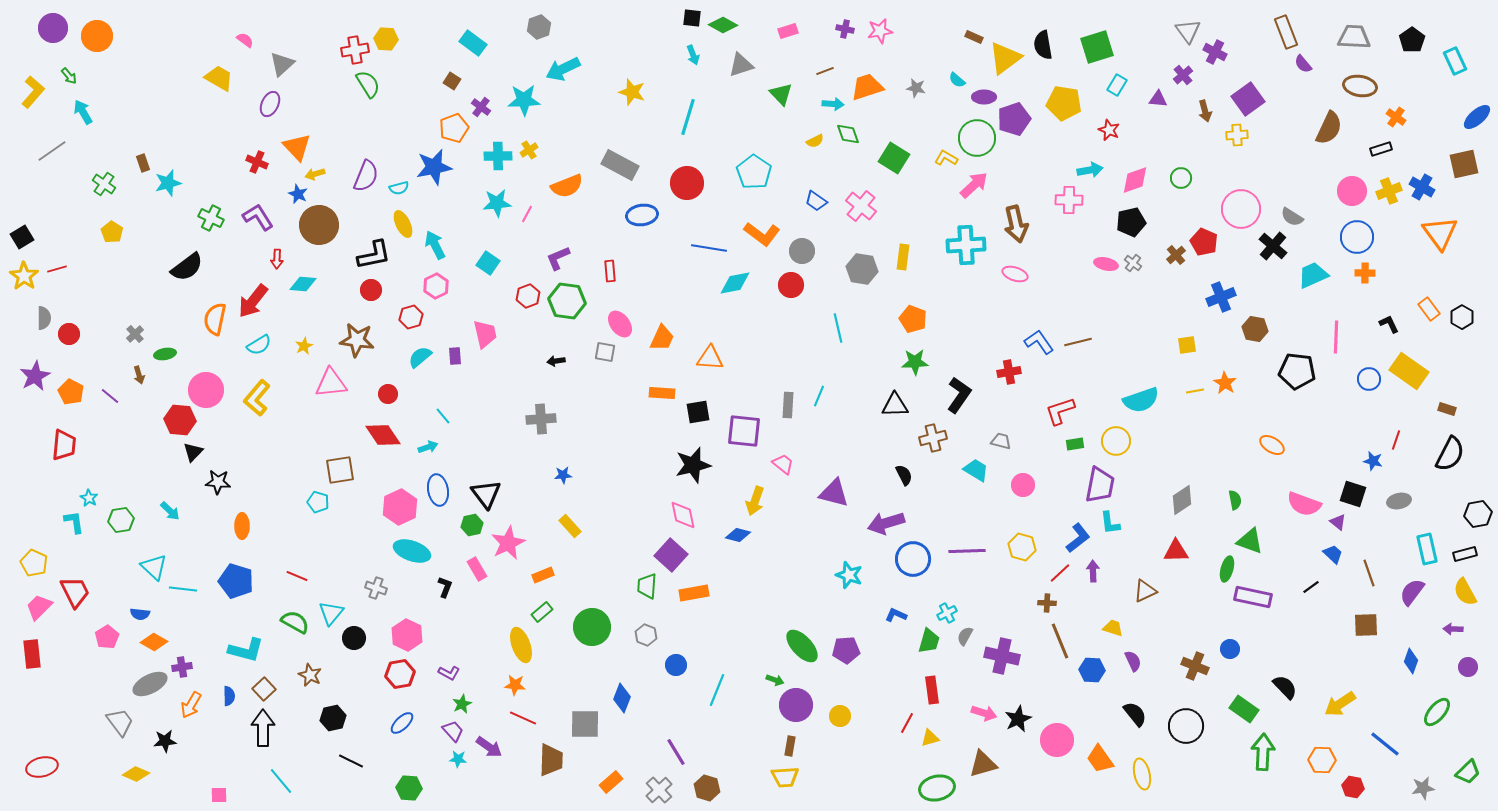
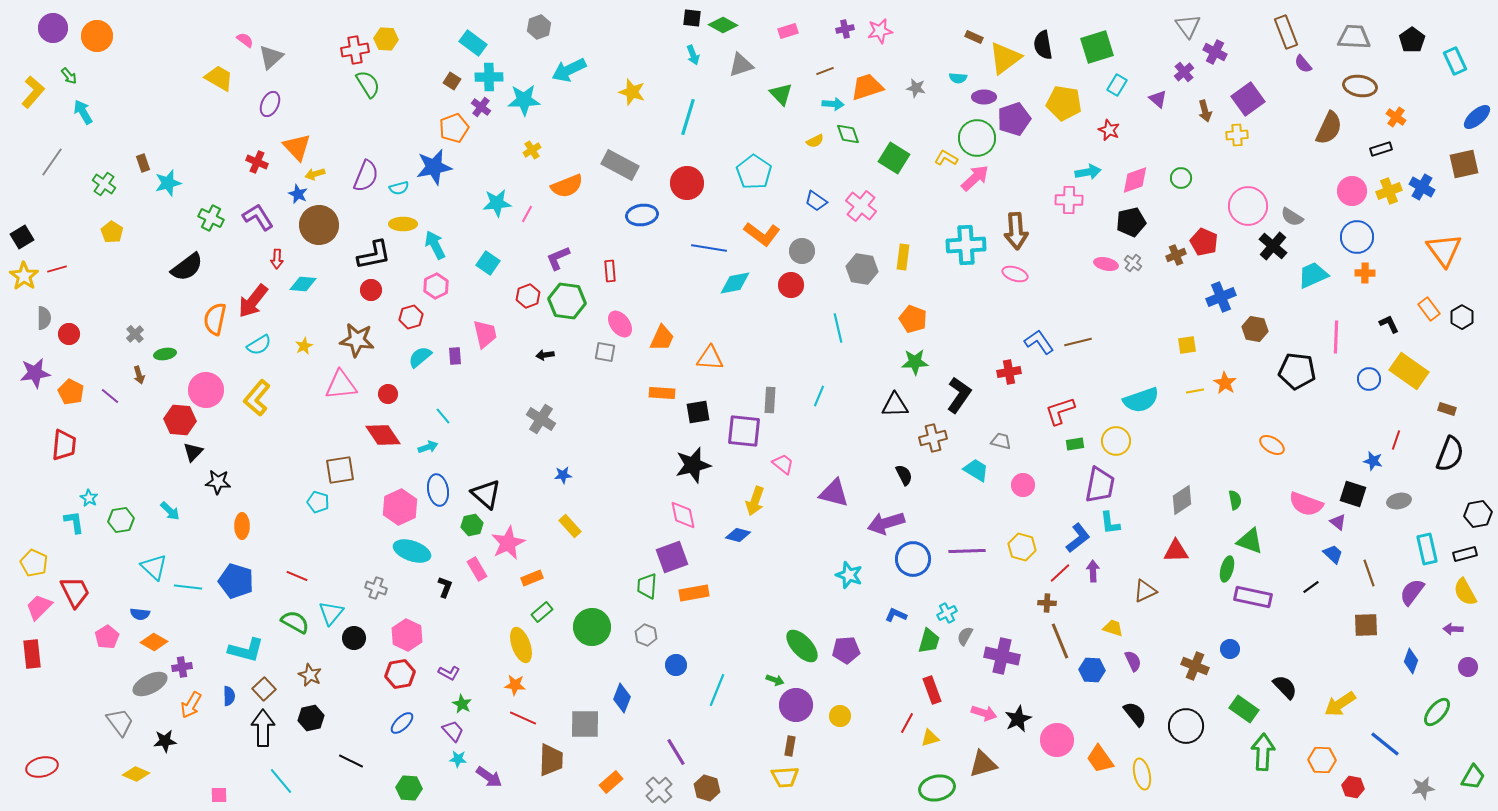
purple cross at (845, 29): rotated 24 degrees counterclockwise
gray triangle at (1188, 31): moved 5 px up
gray triangle at (282, 64): moved 11 px left, 7 px up
cyan arrow at (563, 69): moved 6 px right, 1 px down
purple cross at (1183, 75): moved 1 px right, 3 px up
cyan semicircle at (957, 80): moved 1 px right, 2 px up; rotated 36 degrees counterclockwise
purple triangle at (1158, 99): rotated 36 degrees clockwise
yellow cross at (529, 150): moved 3 px right
gray line at (52, 151): moved 11 px down; rotated 20 degrees counterclockwise
cyan cross at (498, 156): moved 9 px left, 79 px up
cyan arrow at (1090, 170): moved 2 px left, 2 px down
pink arrow at (974, 185): moved 1 px right, 7 px up
pink circle at (1241, 209): moved 7 px right, 3 px up
yellow ellipse at (403, 224): rotated 64 degrees counterclockwise
brown arrow at (1016, 224): moved 7 px down; rotated 9 degrees clockwise
orange triangle at (1440, 233): moved 4 px right, 17 px down
brown cross at (1176, 255): rotated 18 degrees clockwise
black arrow at (556, 361): moved 11 px left, 6 px up
purple star at (35, 376): moved 3 px up; rotated 20 degrees clockwise
pink triangle at (331, 383): moved 10 px right, 2 px down
gray rectangle at (788, 405): moved 18 px left, 5 px up
gray cross at (541, 419): rotated 36 degrees clockwise
black semicircle at (1450, 454): rotated 6 degrees counterclockwise
black triangle at (486, 494): rotated 12 degrees counterclockwise
pink semicircle at (1304, 504): moved 2 px right
purple square at (671, 555): moved 1 px right, 2 px down; rotated 28 degrees clockwise
orange rectangle at (543, 575): moved 11 px left, 3 px down
cyan line at (183, 589): moved 5 px right, 2 px up
red rectangle at (932, 690): rotated 12 degrees counterclockwise
green star at (462, 704): rotated 18 degrees counterclockwise
black hexagon at (333, 718): moved 22 px left
purple arrow at (489, 747): moved 30 px down
green trapezoid at (1468, 772): moved 5 px right, 5 px down; rotated 16 degrees counterclockwise
